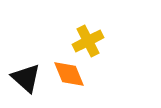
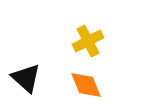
orange diamond: moved 17 px right, 11 px down
